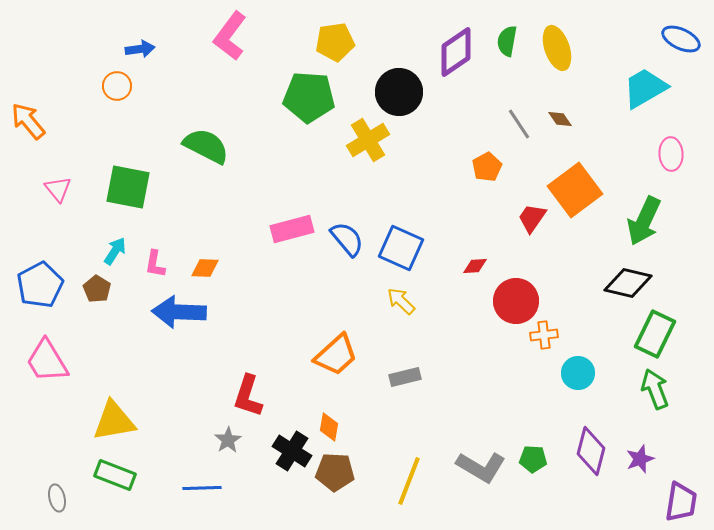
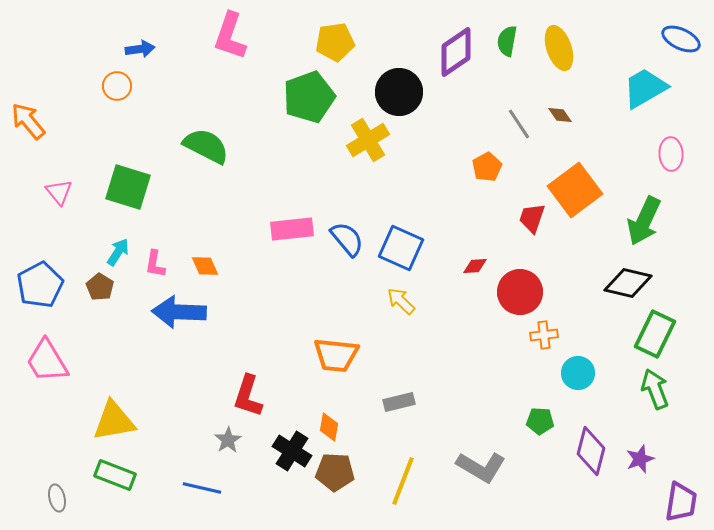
pink L-shape at (230, 36): rotated 18 degrees counterclockwise
yellow ellipse at (557, 48): moved 2 px right
green pentagon at (309, 97): rotated 24 degrees counterclockwise
brown diamond at (560, 119): moved 4 px up
green square at (128, 187): rotated 6 degrees clockwise
pink triangle at (58, 189): moved 1 px right, 3 px down
red trapezoid at (532, 218): rotated 16 degrees counterclockwise
pink rectangle at (292, 229): rotated 9 degrees clockwise
cyan arrow at (115, 251): moved 3 px right, 1 px down
orange diamond at (205, 268): moved 2 px up; rotated 64 degrees clockwise
brown pentagon at (97, 289): moved 3 px right, 2 px up
red circle at (516, 301): moved 4 px right, 9 px up
orange trapezoid at (336, 355): rotated 48 degrees clockwise
gray rectangle at (405, 377): moved 6 px left, 25 px down
green pentagon at (533, 459): moved 7 px right, 38 px up
yellow line at (409, 481): moved 6 px left
blue line at (202, 488): rotated 15 degrees clockwise
